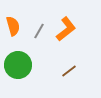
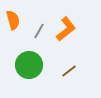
orange semicircle: moved 6 px up
green circle: moved 11 px right
